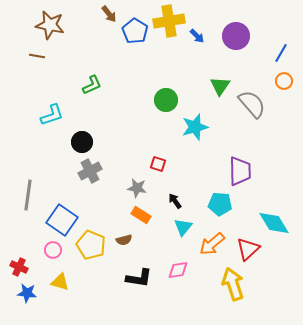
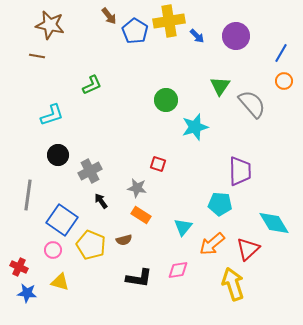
brown arrow: moved 2 px down
black circle: moved 24 px left, 13 px down
black arrow: moved 74 px left
